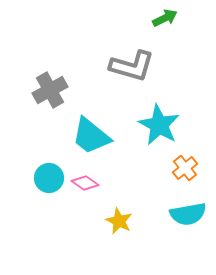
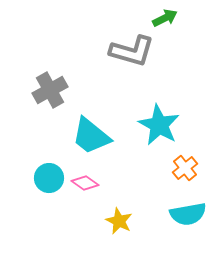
gray L-shape: moved 15 px up
